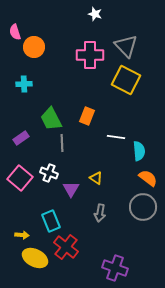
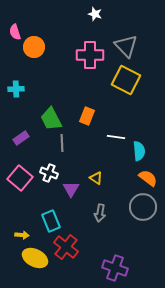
cyan cross: moved 8 px left, 5 px down
